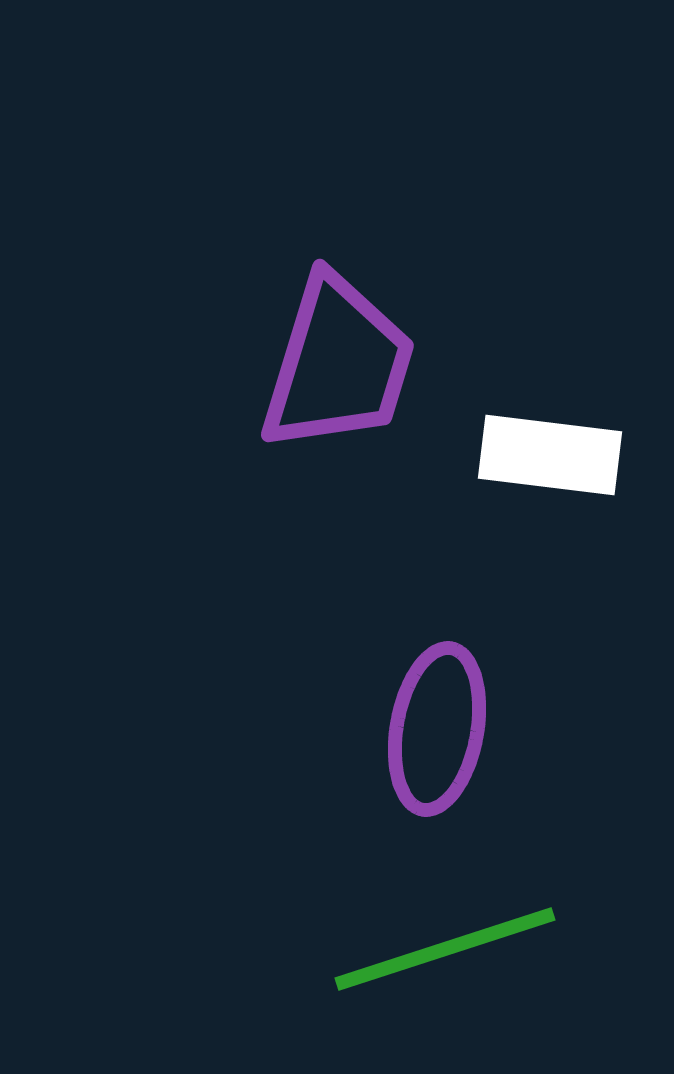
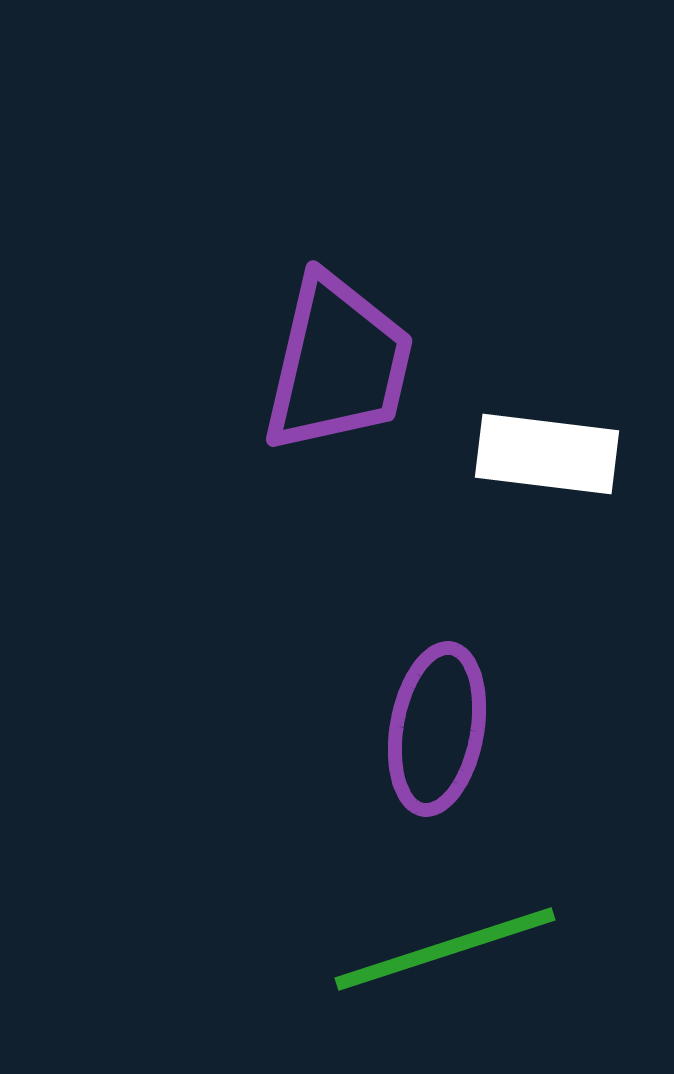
purple trapezoid: rotated 4 degrees counterclockwise
white rectangle: moved 3 px left, 1 px up
